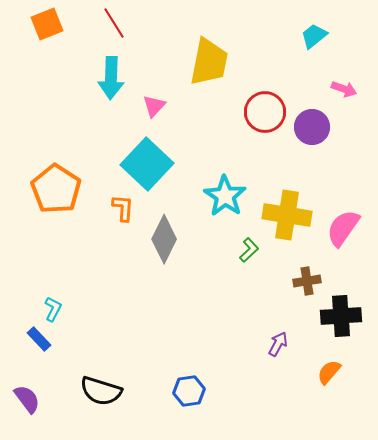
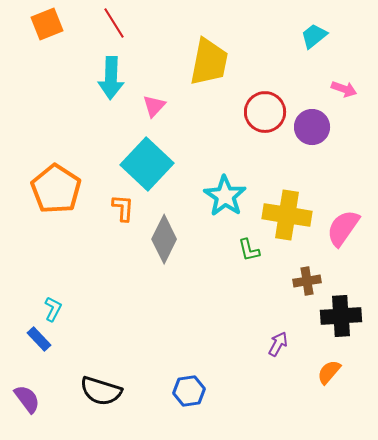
green L-shape: rotated 120 degrees clockwise
